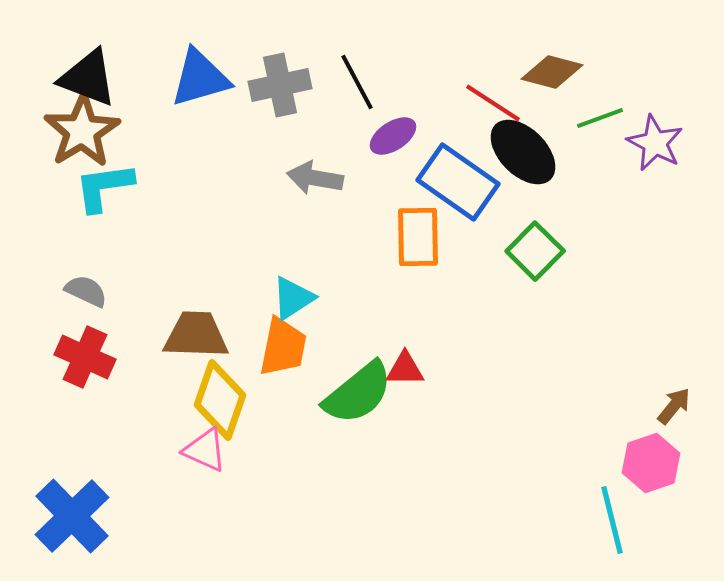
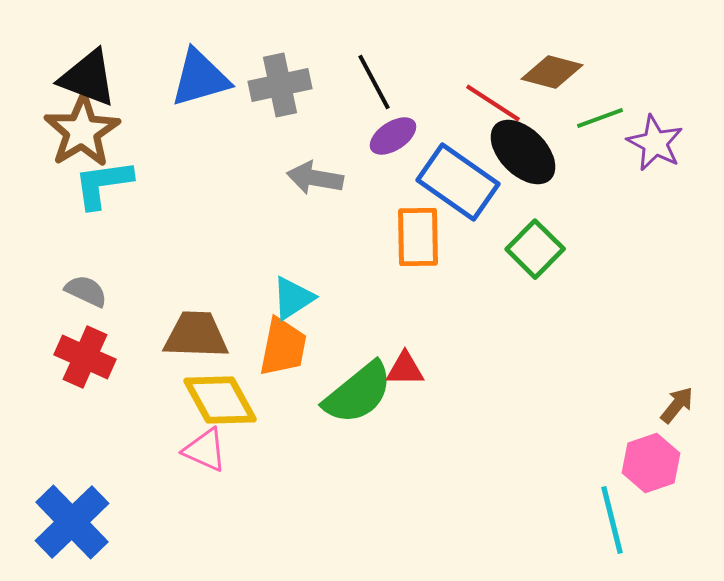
black line: moved 17 px right
cyan L-shape: moved 1 px left, 3 px up
green square: moved 2 px up
yellow diamond: rotated 48 degrees counterclockwise
brown arrow: moved 3 px right, 1 px up
blue cross: moved 6 px down
